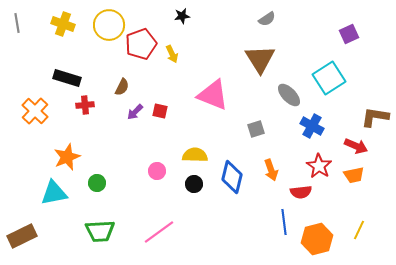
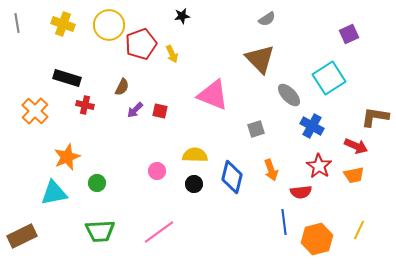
brown triangle: rotated 12 degrees counterclockwise
red cross: rotated 18 degrees clockwise
purple arrow: moved 2 px up
